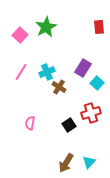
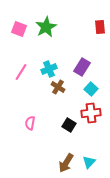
red rectangle: moved 1 px right
pink square: moved 1 px left, 6 px up; rotated 21 degrees counterclockwise
purple rectangle: moved 1 px left, 1 px up
cyan cross: moved 2 px right, 3 px up
cyan square: moved 6 px left, 6 px down
brown cross: moved 1 px left
red cross: rotated 12 degrees clockwise
black square: rotated 24 degrees counterclockwise
